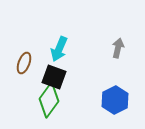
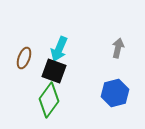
brown ellipse: moved 5 px up
black square: moved 6 px up
blue hexagon: moved 7 px up; rotated 12 degrees clockwise
